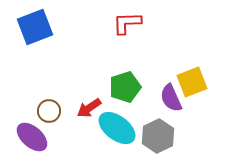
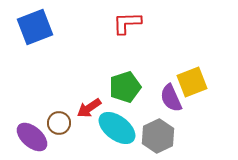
brown circle: moved 10 px right, 12 px down
